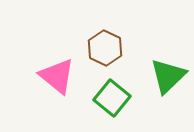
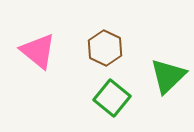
pink triangle: moved 19 px left, 25 px up
